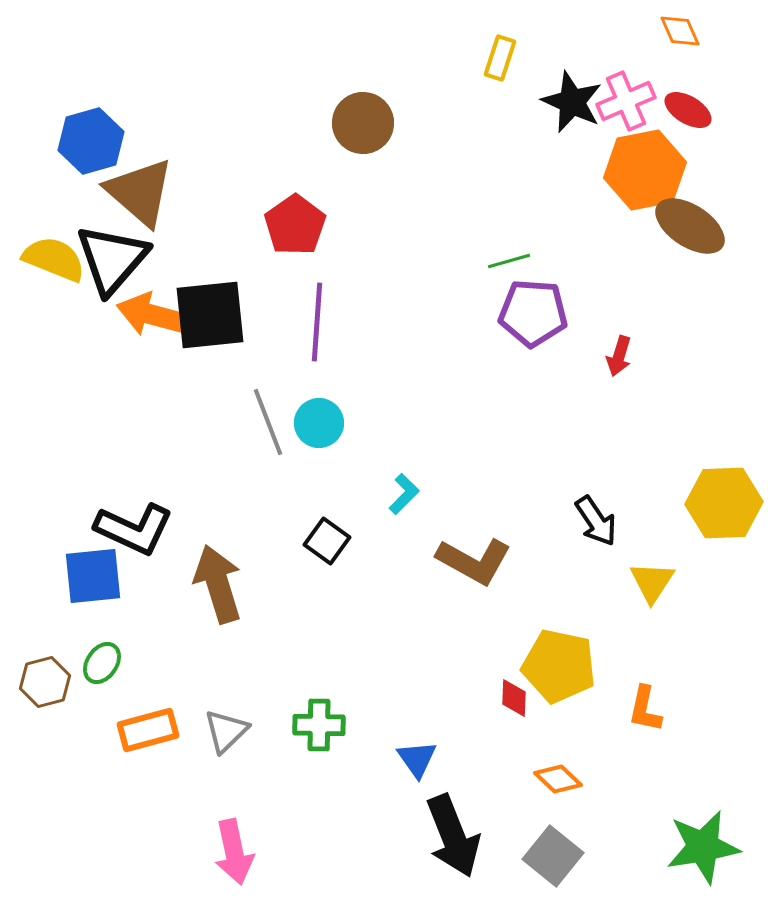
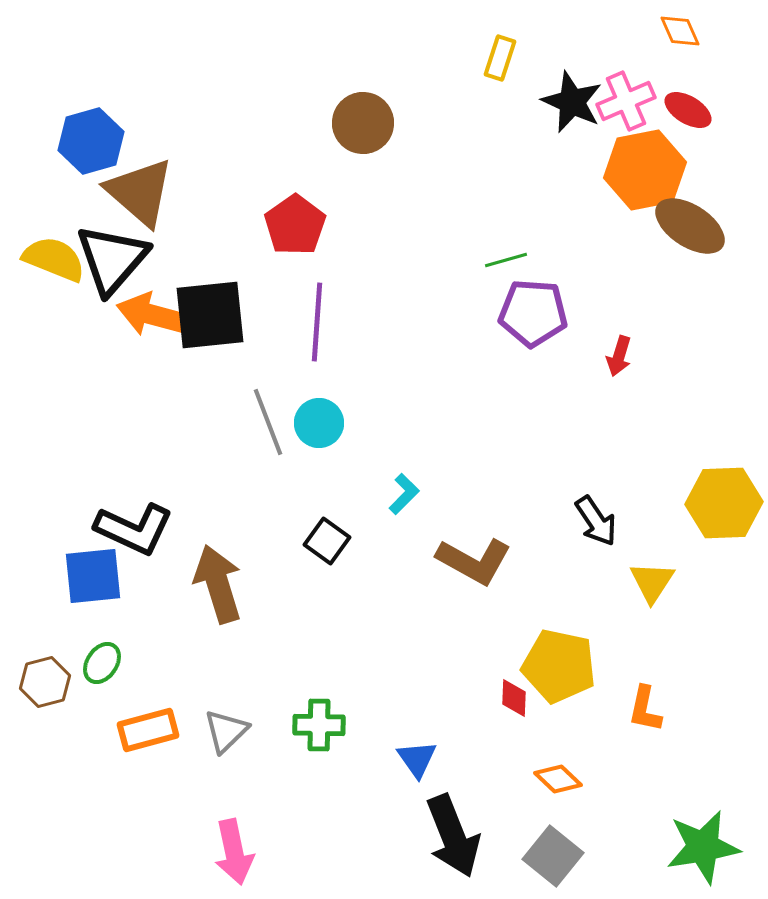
green line at (509, 261): moved 3 px left, 1 px up
